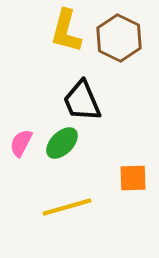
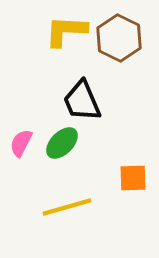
yellow L-shape: rotated 78 degrees clockwise
